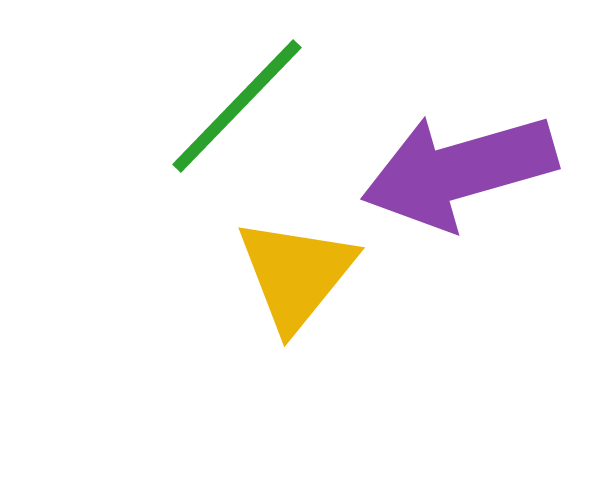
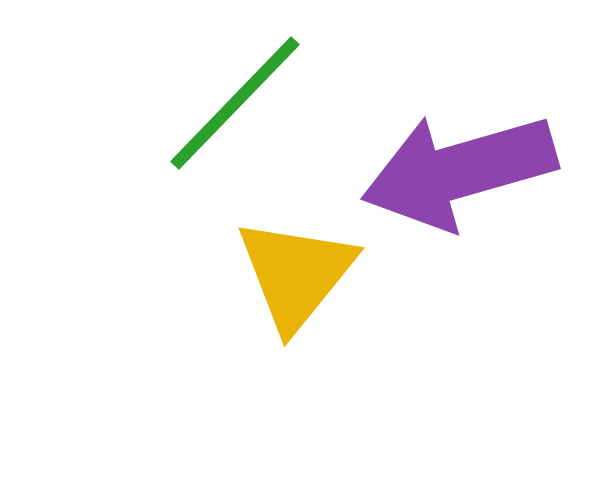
green line: moved 2 px left, 3 px up
